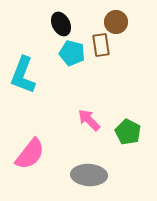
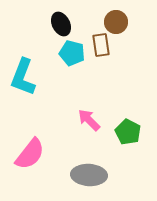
cyan L-shape: moved 2 px down
